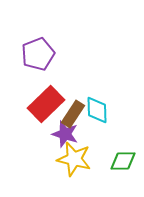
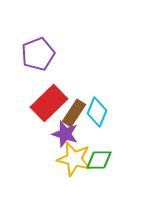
red rectangle: moved 3 px right, 1 px up
cyan diamond: moved 2 px down; rotated 24 degrees clockwise
brown rectangle: moved 1 px right, 1 px up
green diamond: moved 24 px left, 1 px up
